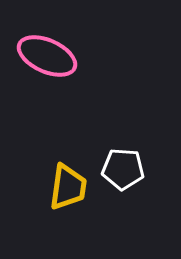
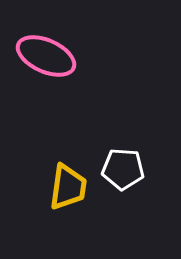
pink ellipse: moved 1 px left
